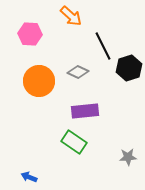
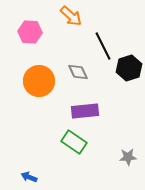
pink hexagon: moved 2 px up
gray diamond: rotated 40 degrees clockwise
